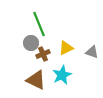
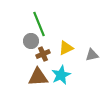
gray circle: moved 2 px up
gray triangle: moved 3 px down; rotated 32 degrees counterclockwise
cyan star: moved 1 px left
brown triangle: moved 2 px right, 3 px up; rotated 30 degrees counterclockwise
